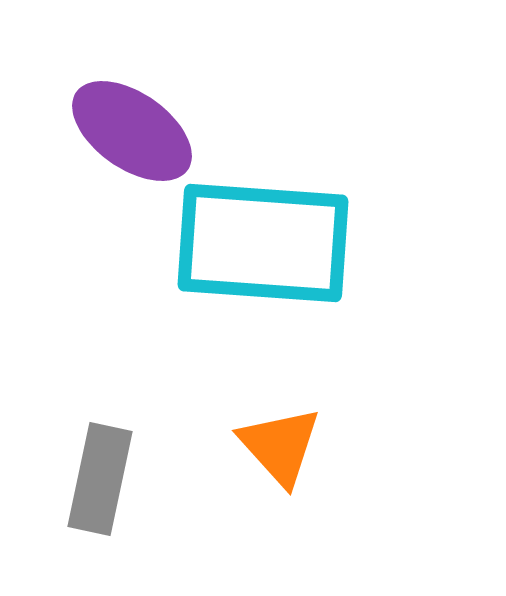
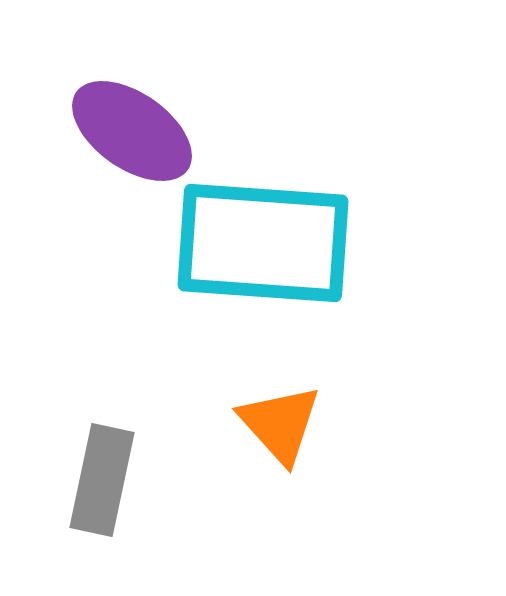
orange triangle: moved 22 px up
gray rectangle: moved 2 px right, 1 px down
